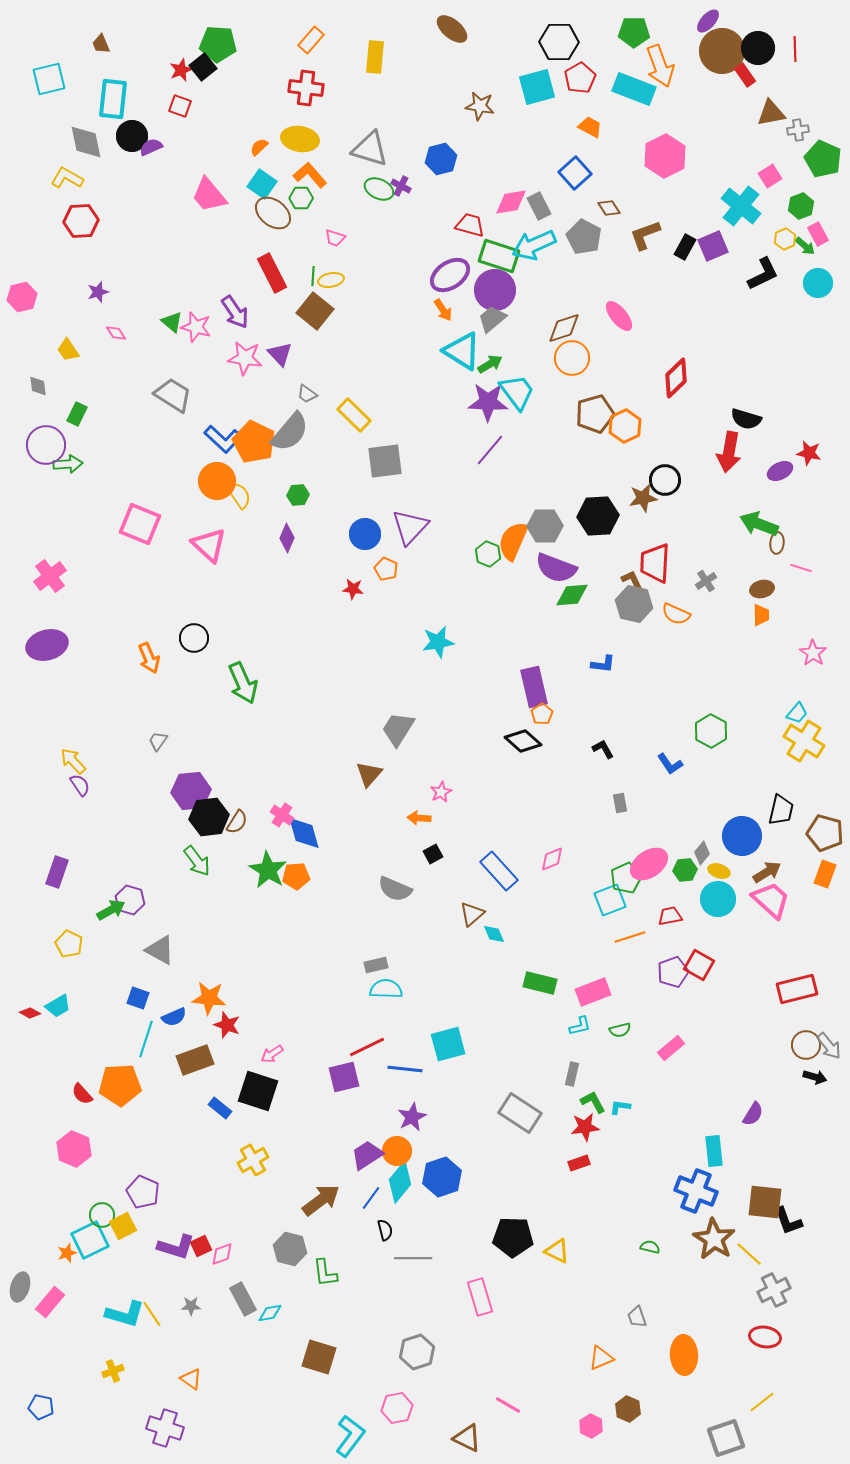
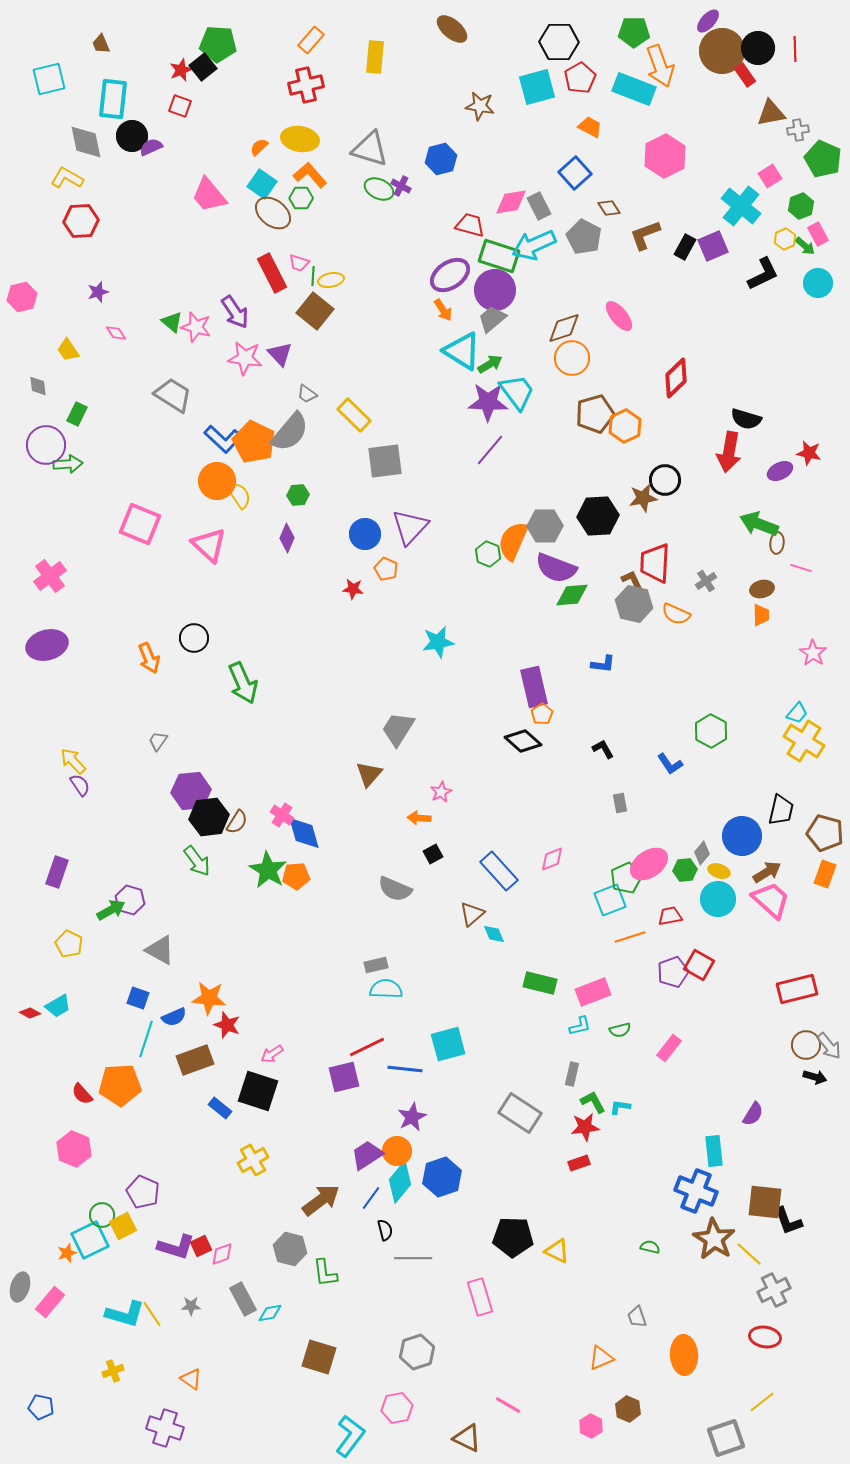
red cross at (306, 88): moved 3 px up; rotated 20 degrees counterclockwise
pink trapezoid at (335, 238): moved 36 px left, 25 px down
pink rectangle at (671, 1048): moved 2 px left; rotated 12 degrees counterclockwise
